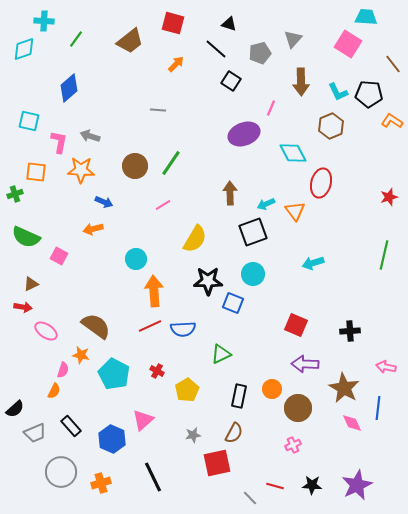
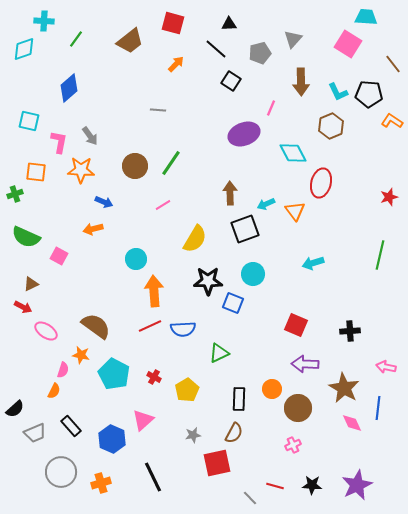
black triangle at (229, 24): rotated 21 degrees counterclockwise
gray arrow at (90, 136): rotated 144 degrees counterclockwise
black square at (253, 232): moved 8 px left, 3 px up
green line at (384, 255): moved 4 px left
red arrow at (23, 307): rotated 18 degrees clockwise
green triangle at (221, 354): moved 2 px left, 1 px up
red cross at (157, 371): moved 3 px left, 6 px down
black rectangle at (239, 396): moved 3 px down; rotated 10 degrees counterclockwise
